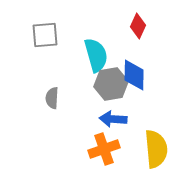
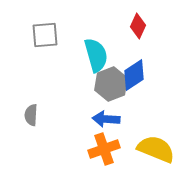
blue diamond: rotated 56 degrees clockwise
gray hexagon: rotated 12 degrees counterclockwise
gray semicircle: moved 21 px left, 17 px down
blue arrow: moved 7 px left
yellow semicircle: rotated 63 degrees counterclockwise
